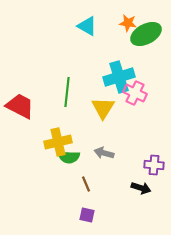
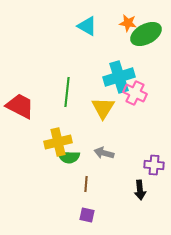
brown line: rotated 28 degrees clockwise
black arrow: moved 1 px left, 2 px down; rotated 66 degrees clockwise
